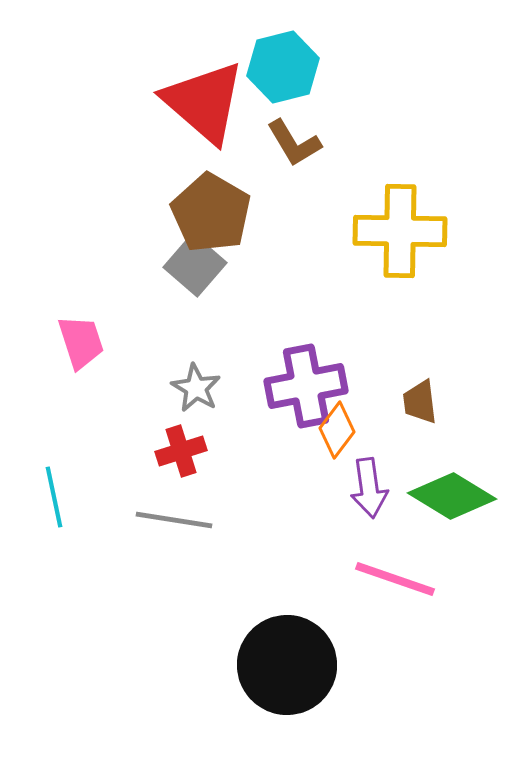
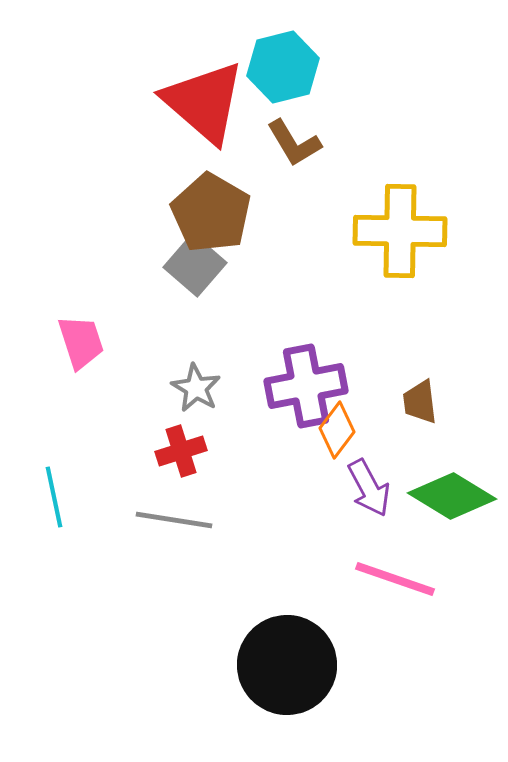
purple arrow: rotated 20 degrees counterclockwise
